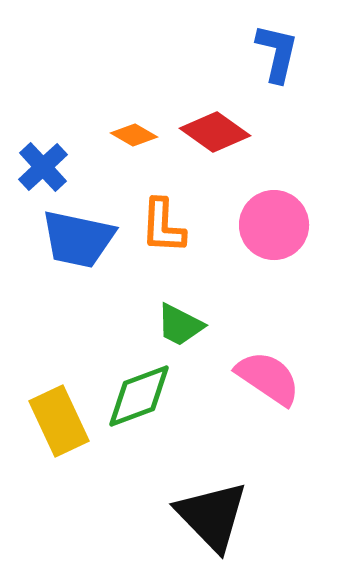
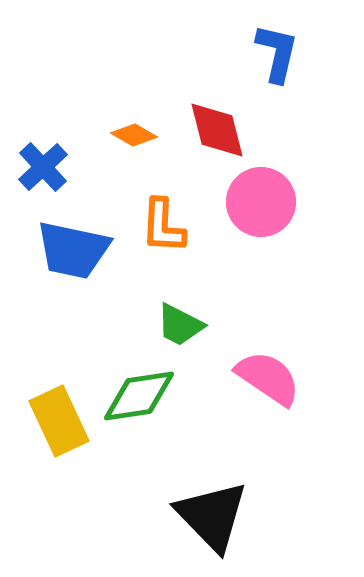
red diamond: moved 2 px right, 2 px up; rotated 40 degrees clockwise
pink circle: moved 13 px left, 23 px up
blue trapezoid: moved 5 px left, 11 px down
green diamond: rotated 12 degrees clockwise
